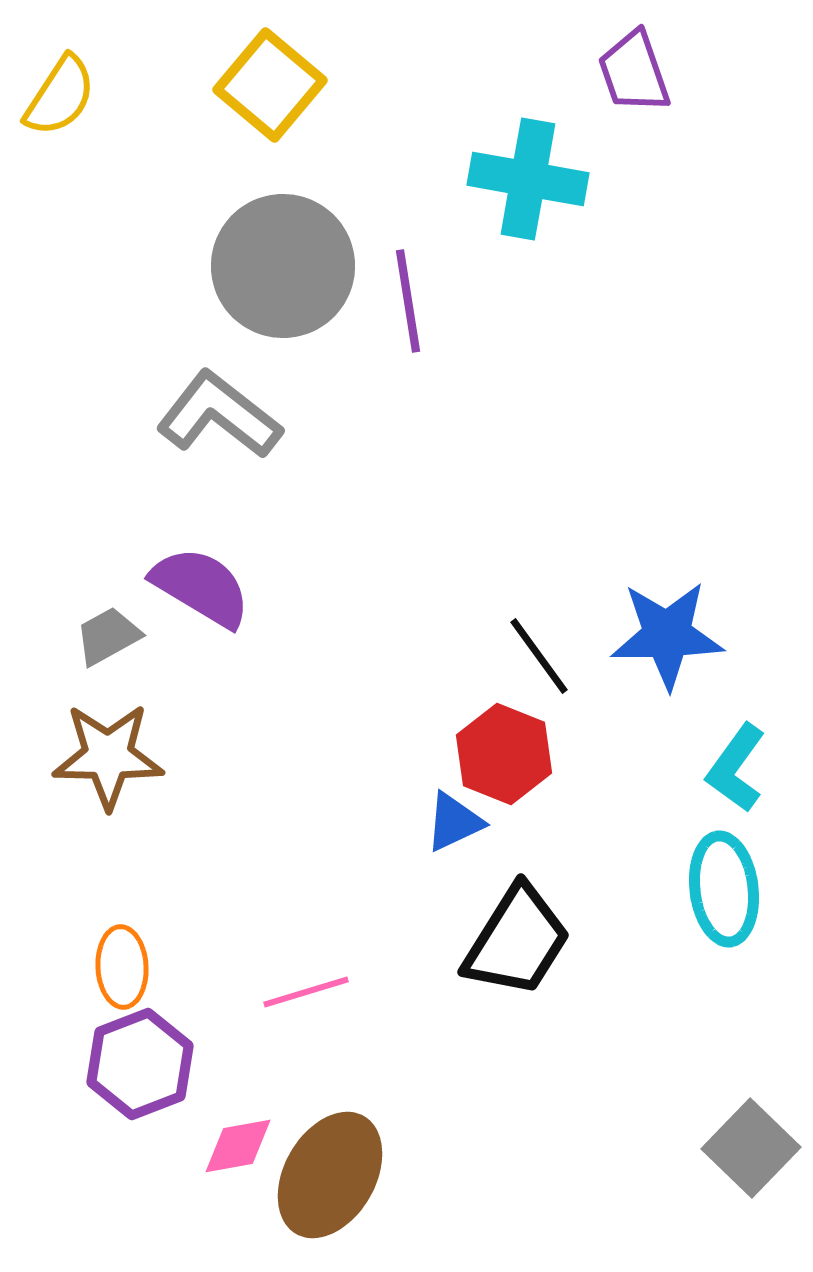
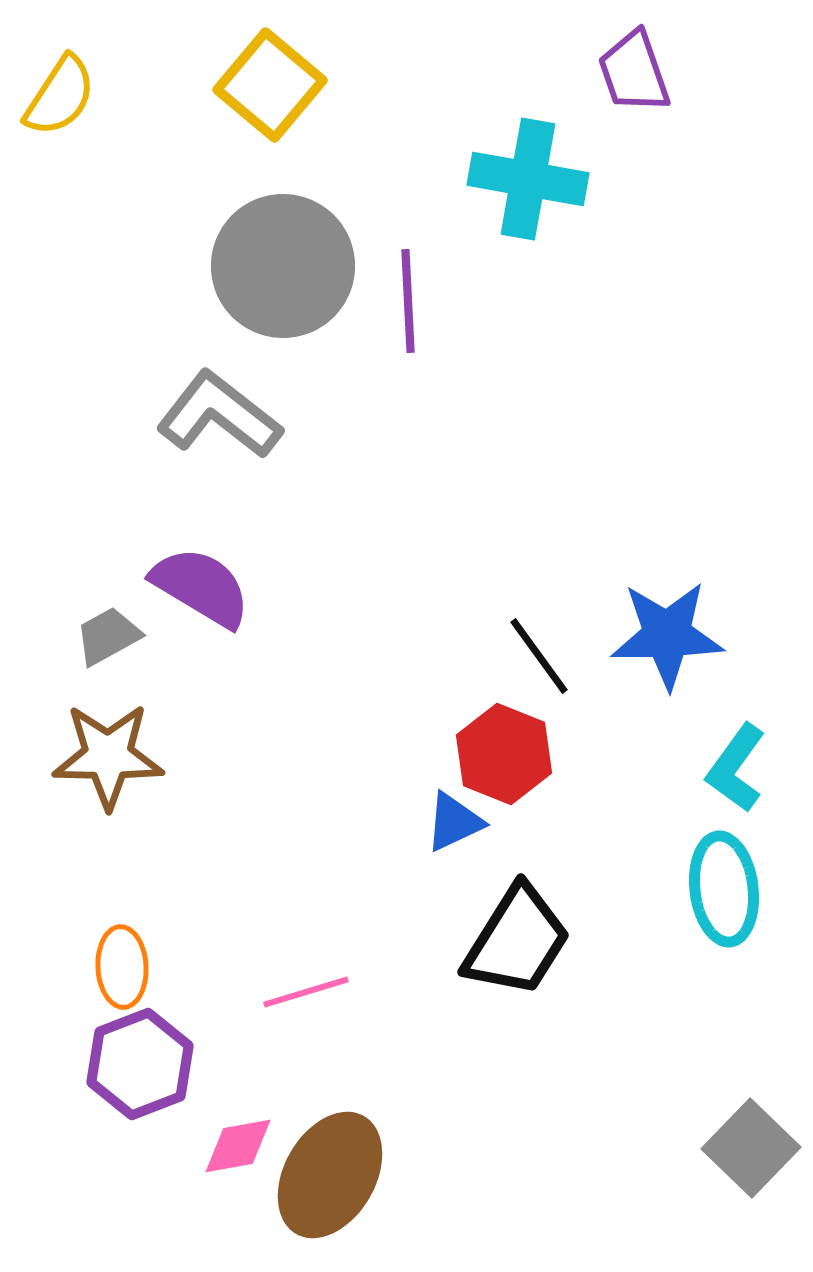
purple line: rotated 6 degrees clockwise
